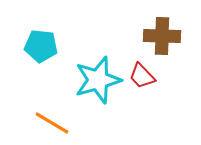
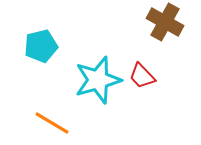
brown cross: moved 3 px right, 14 px up; rotated 27 degrees clockwise
cyan pentagon: rotated 20 degrees counterclockwise
